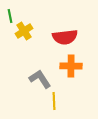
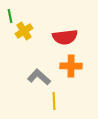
gray L-shape: moved 1 px left, 2 px up; rotated 15 degrees counterclockwise
